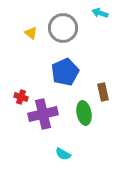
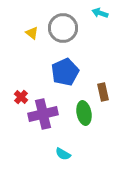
yellow triangle: moved 1 px right
red cross: rotated 24 degrees clockwise
